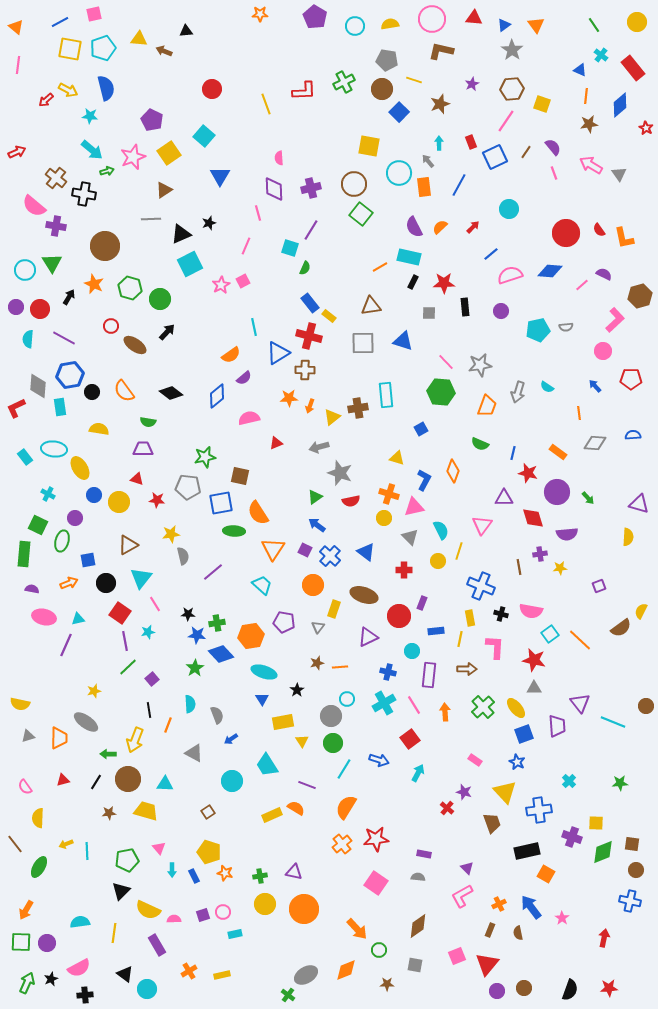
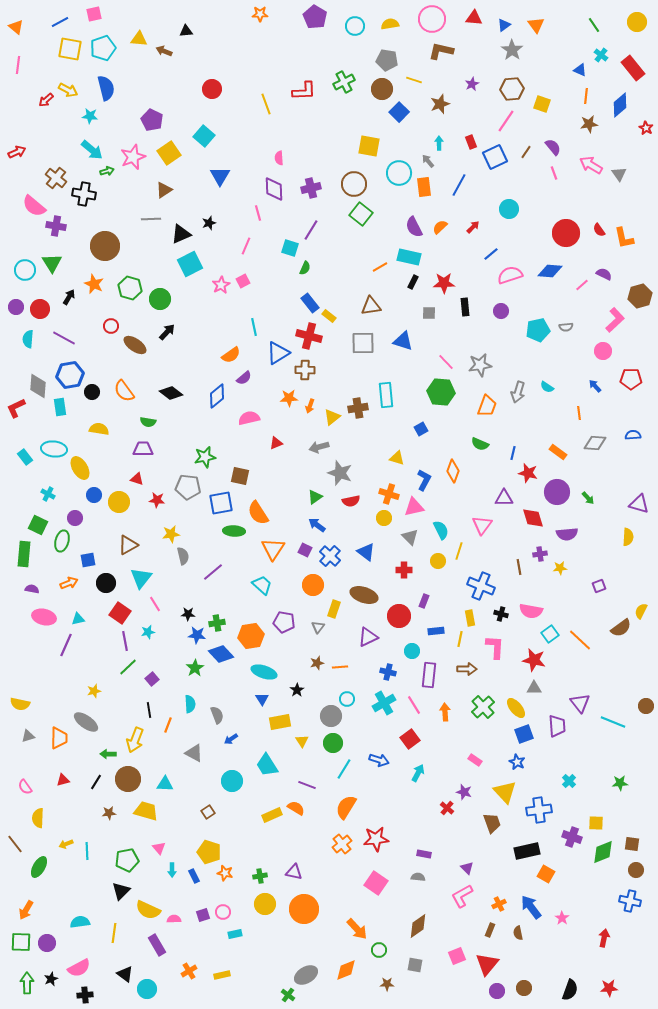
purple rectangle at (422, 603): moved 2 px right, 2 px up
yellow rectangle at (283, 722): moved 3 px left
green arrow at (27, 983): rotated 25 degrees counterclockwise
